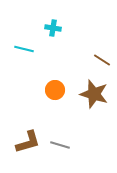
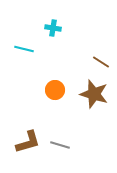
brown line: moved 1 px left, 2 px down
